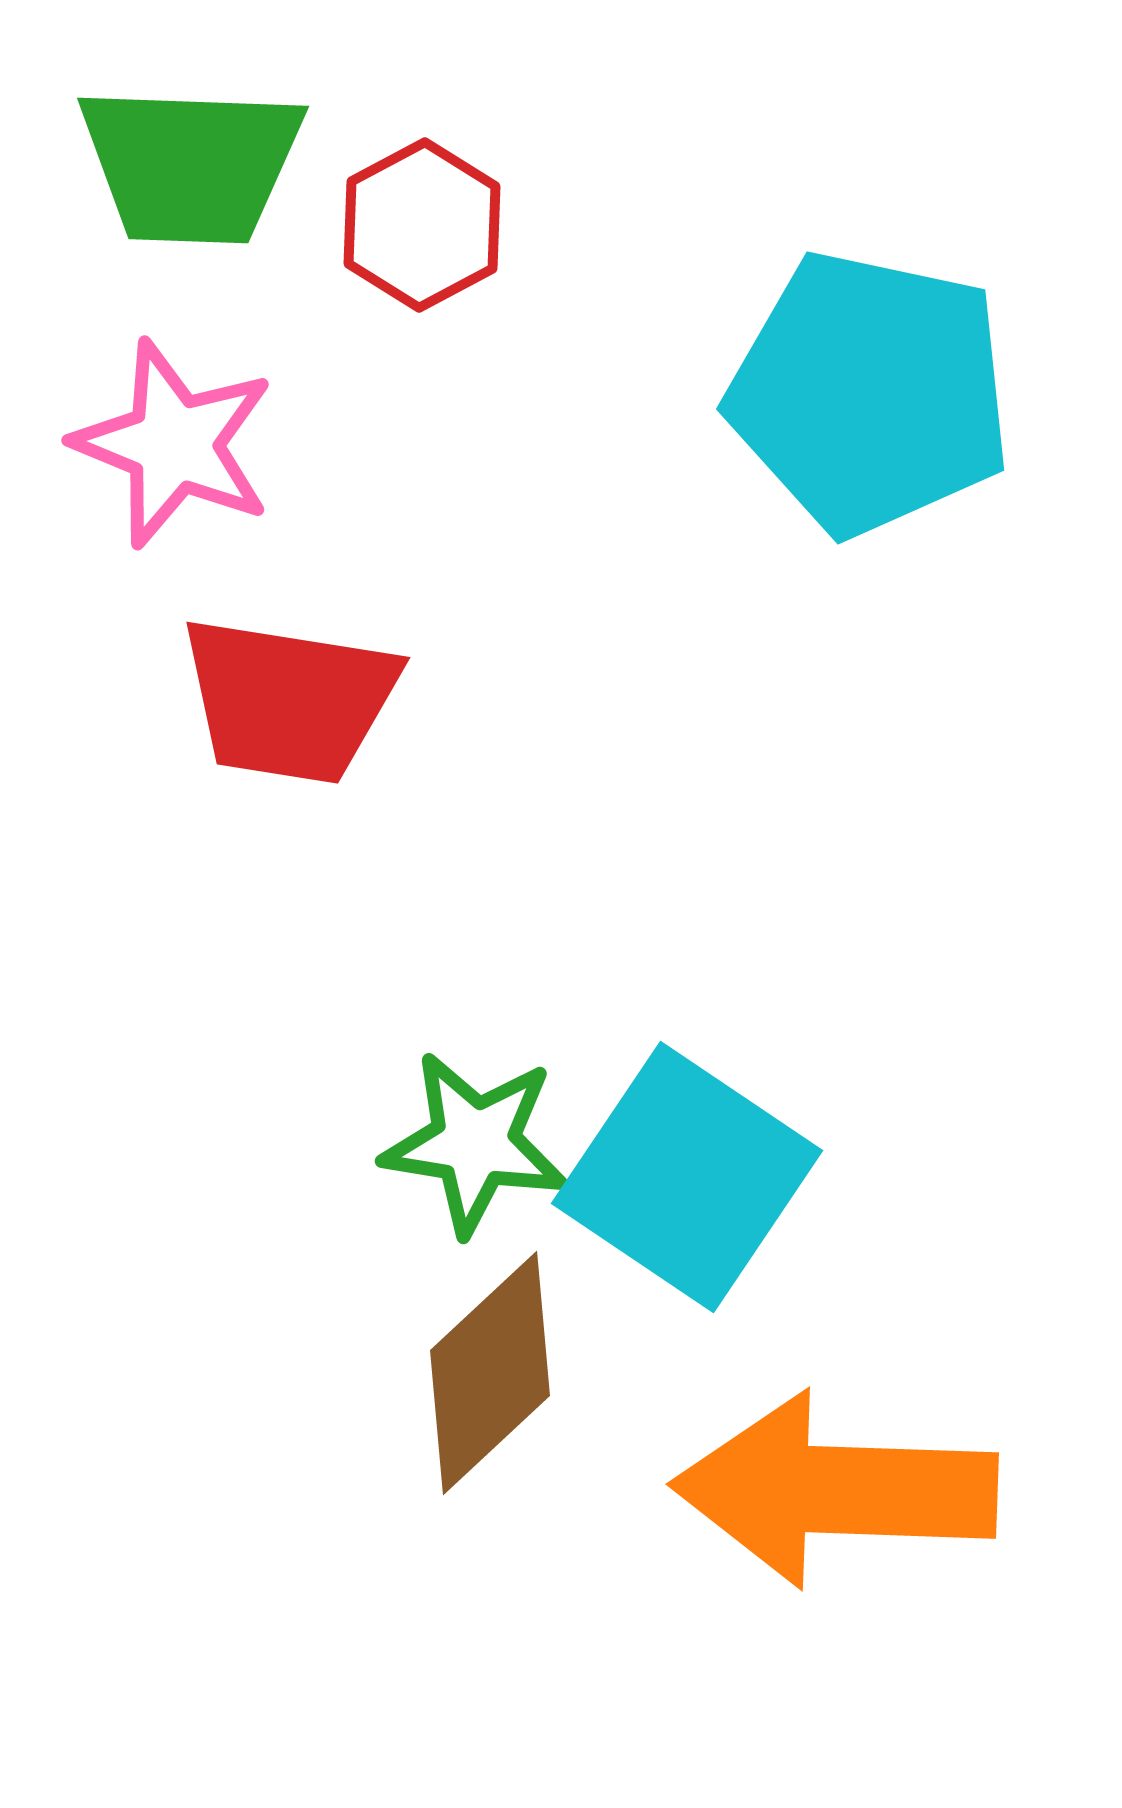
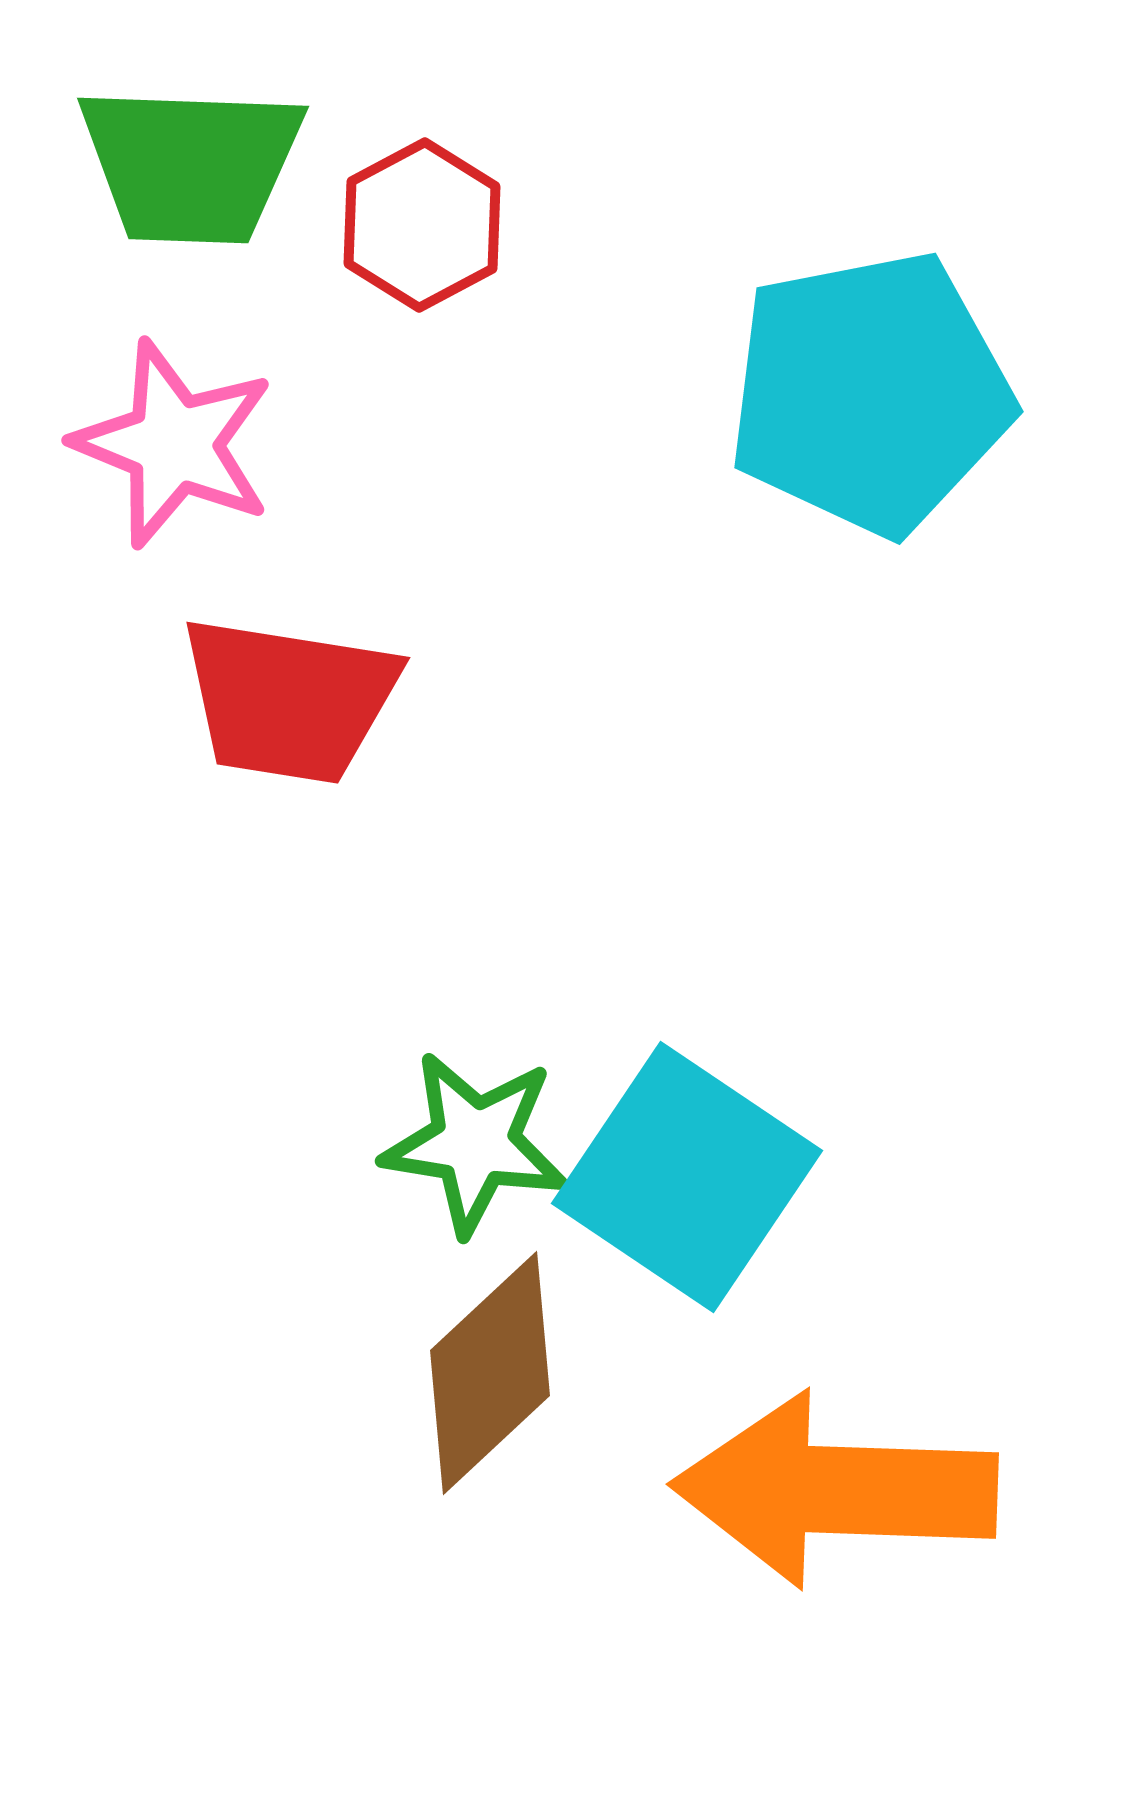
cyan pentagon: rotated 23 degrees counterclockwise
